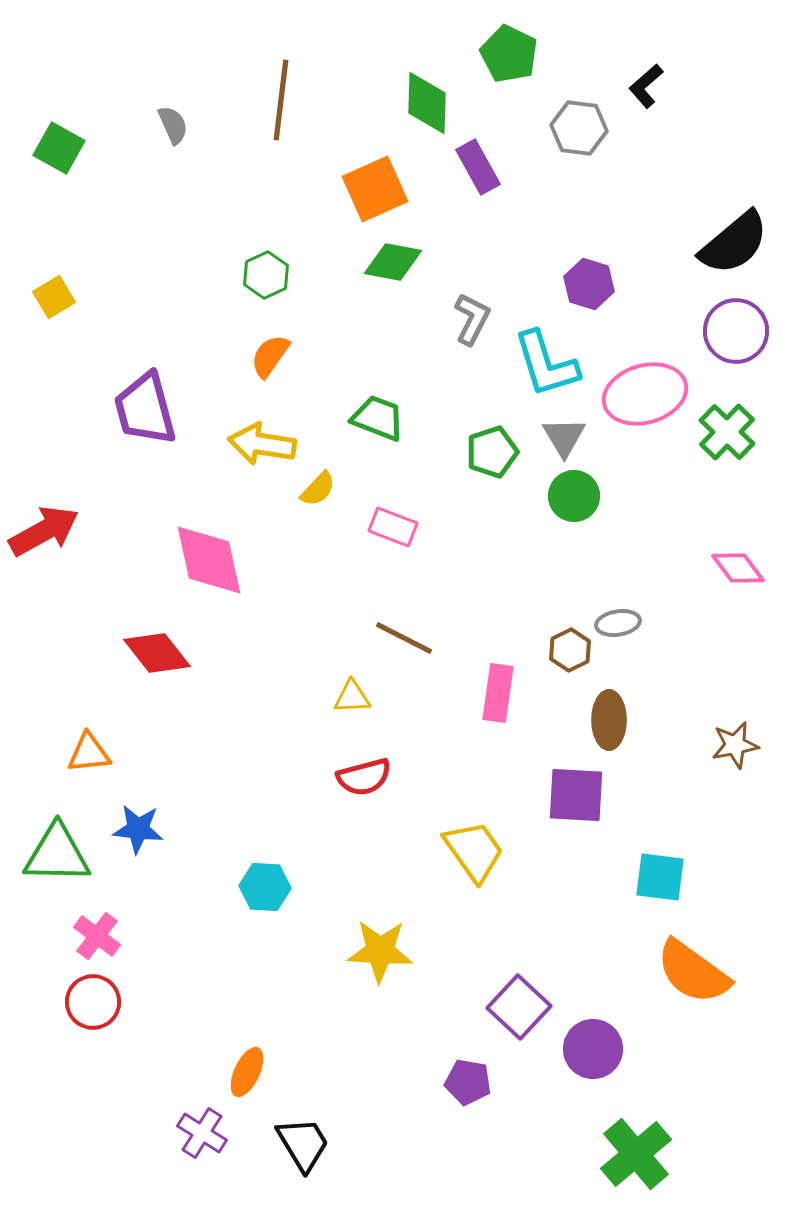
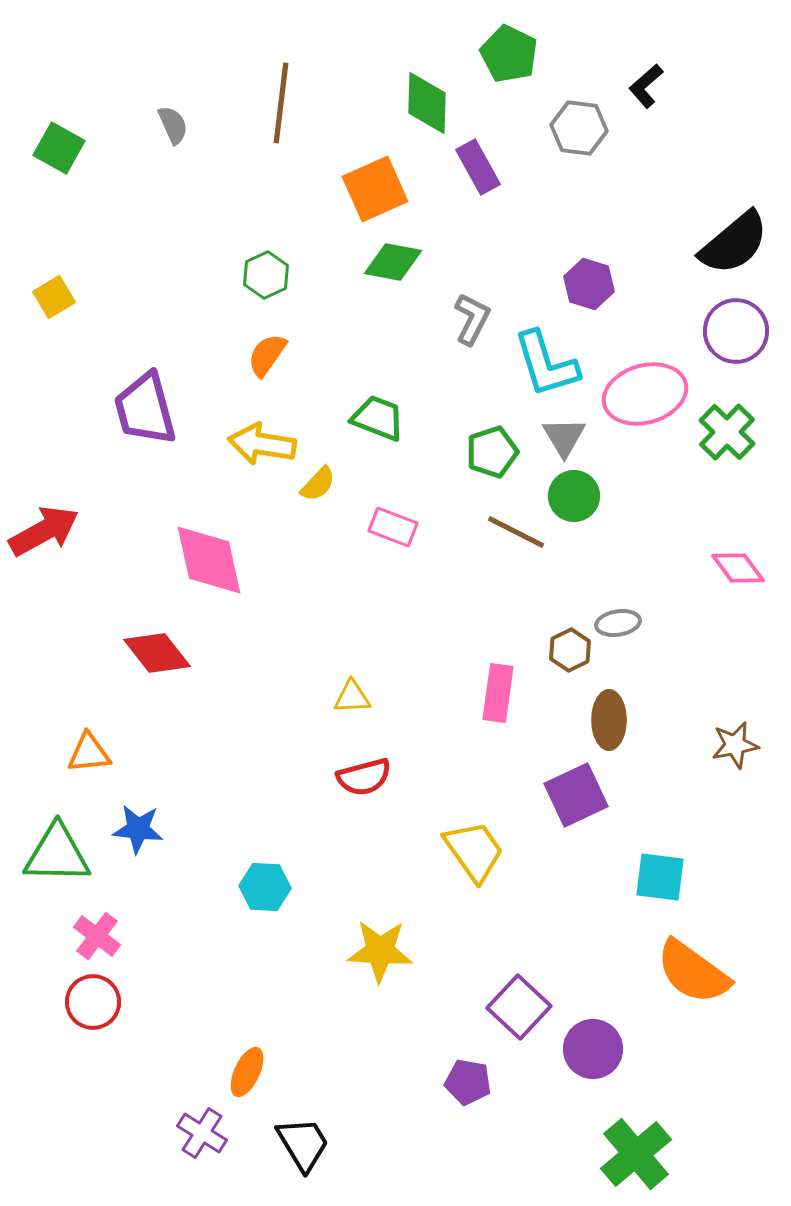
brown line at (281, 100): moved 3 px down
orange semicircle at (270, 356): moved 3 px left, 1 px up
yellow semicircle at (318, 489): moved 5 px up
brown line at (404, 638): moved 112 px right, 106 px up
purple square at (576, 795): rotated 28 degrees counterclockwise
